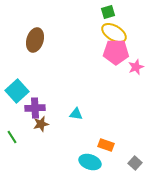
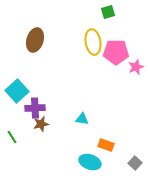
yellow ellipse: moved 21 px left, 9 px down; rotated 50 degrees clockwise
cyan triangle: moved 6 px right, 5 px down
